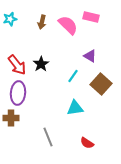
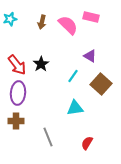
brown cross: moved 5 px right, 3 px down
red semicircle: rotated 88 degrees clockwise
